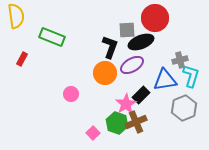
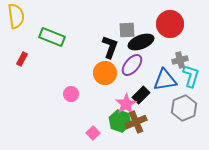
red circle: moved 15 px right, 6 px down
purple ellipse: rotated 20 degrees counterclockwise
green hexagon: moved 3 px right, 2 px up
